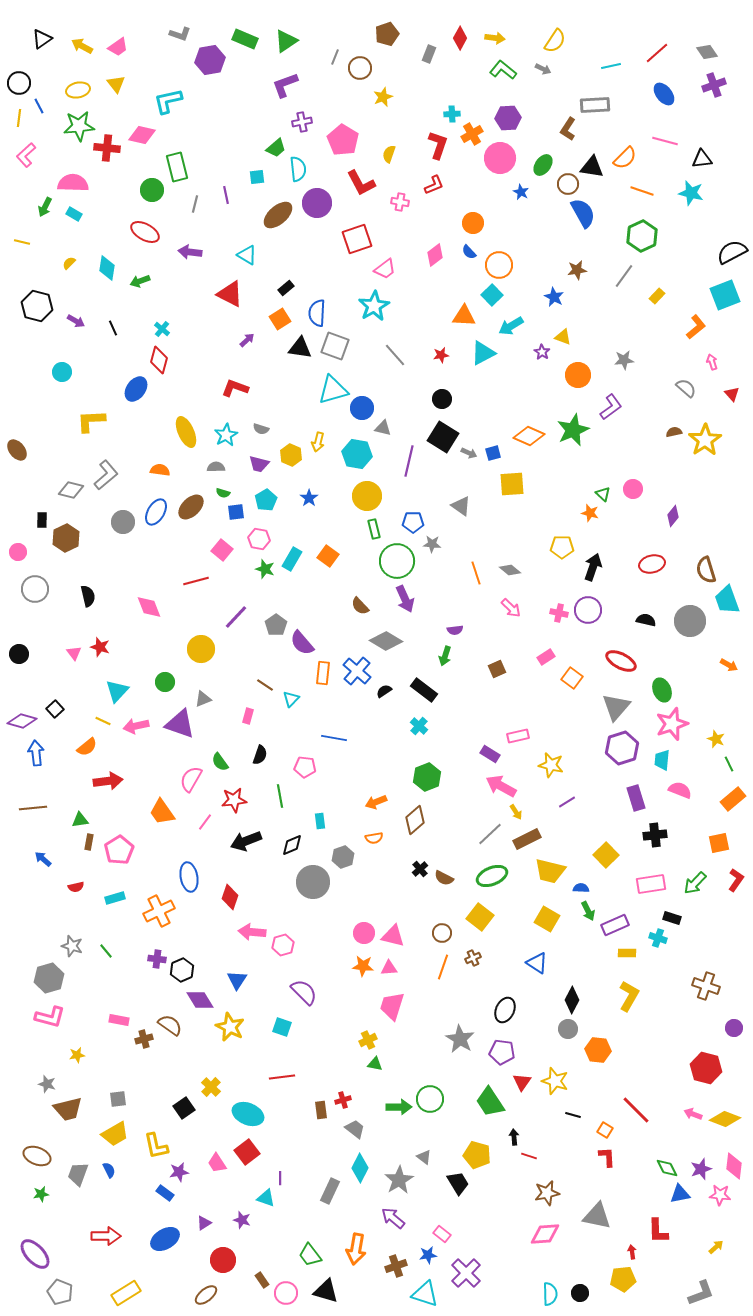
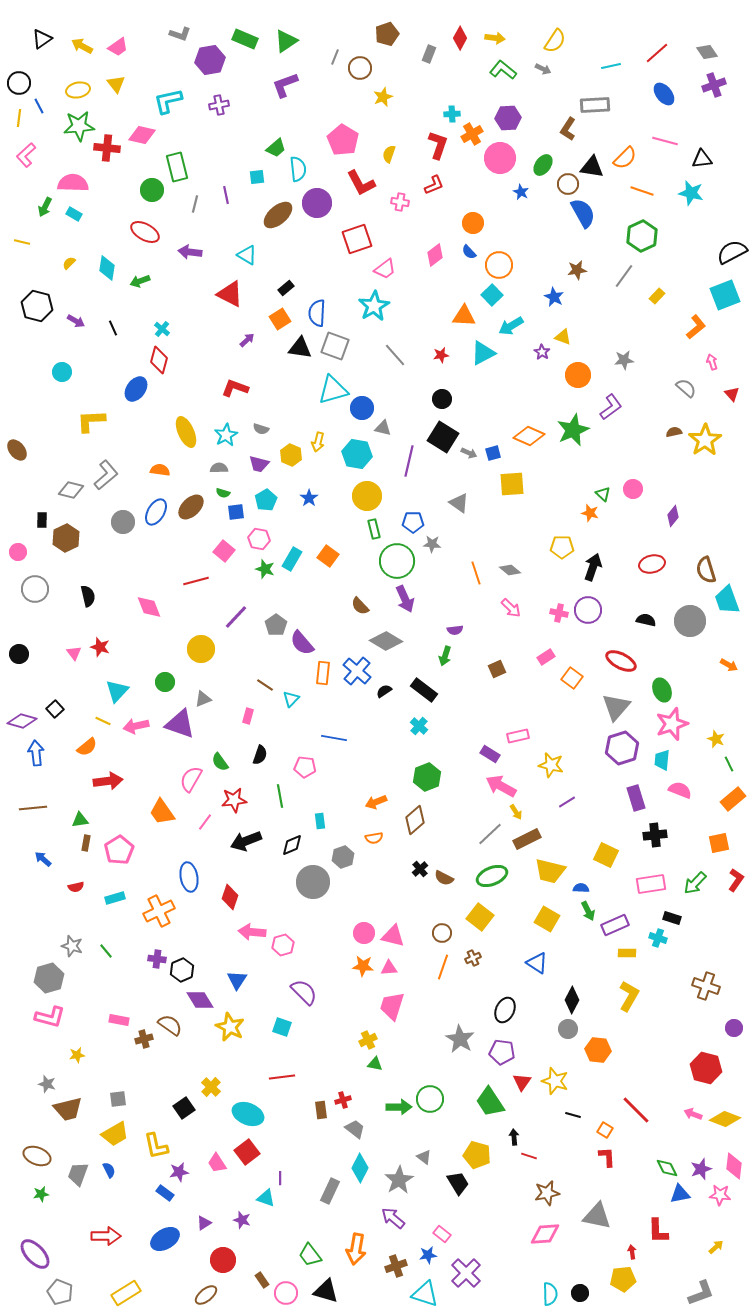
purple cross at (302, 122): moved 83 px left, 17 px up
gray semicircle at (216, 467): moved 3 px right, 1 px down
gray triangle at (461, 506): moved 2 px left, 3 px up
pink square at (222, 550): moved 2 px right, 1 px down
brown rectangle at (89, 842): moved 3 px left, 1 px down
yellow square at (606, 855): rotated 20 degrees counterclockwise
